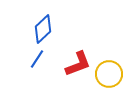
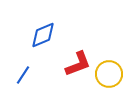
blue diamond: moved 6 px down; rotated 20 degrees clockwise
blue line: moved 14 px left, 16 px down
